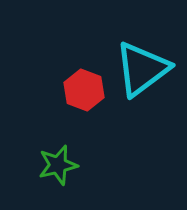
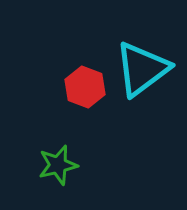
red hexagon: moved 1 px right, 3 px up
